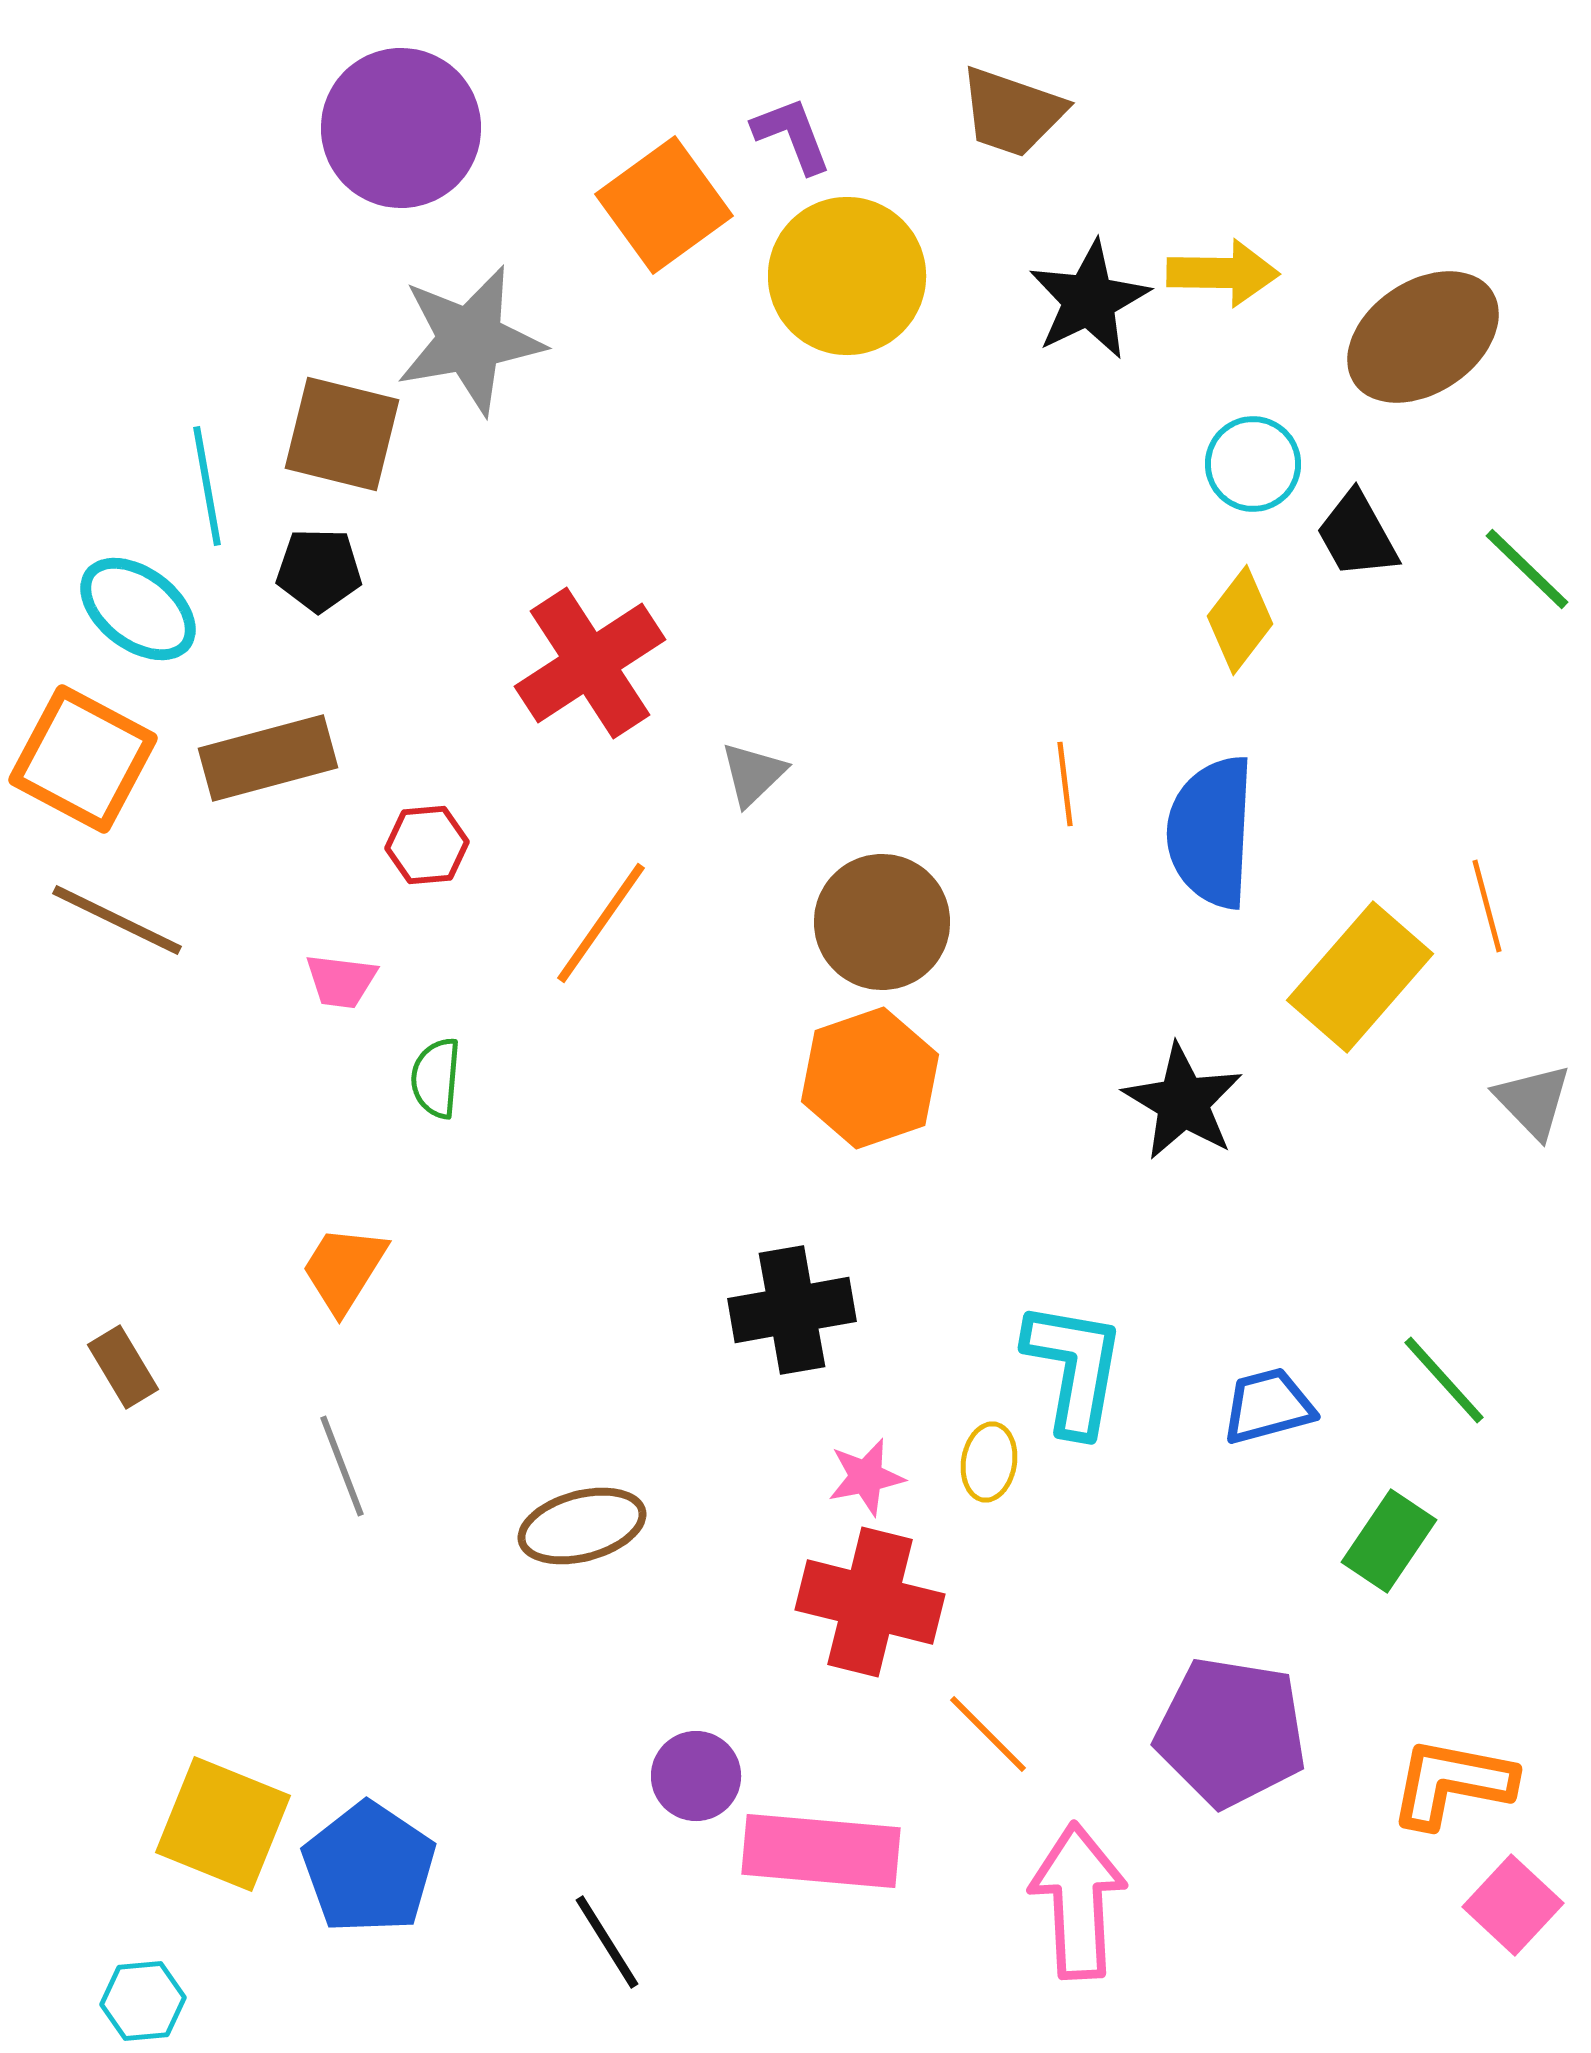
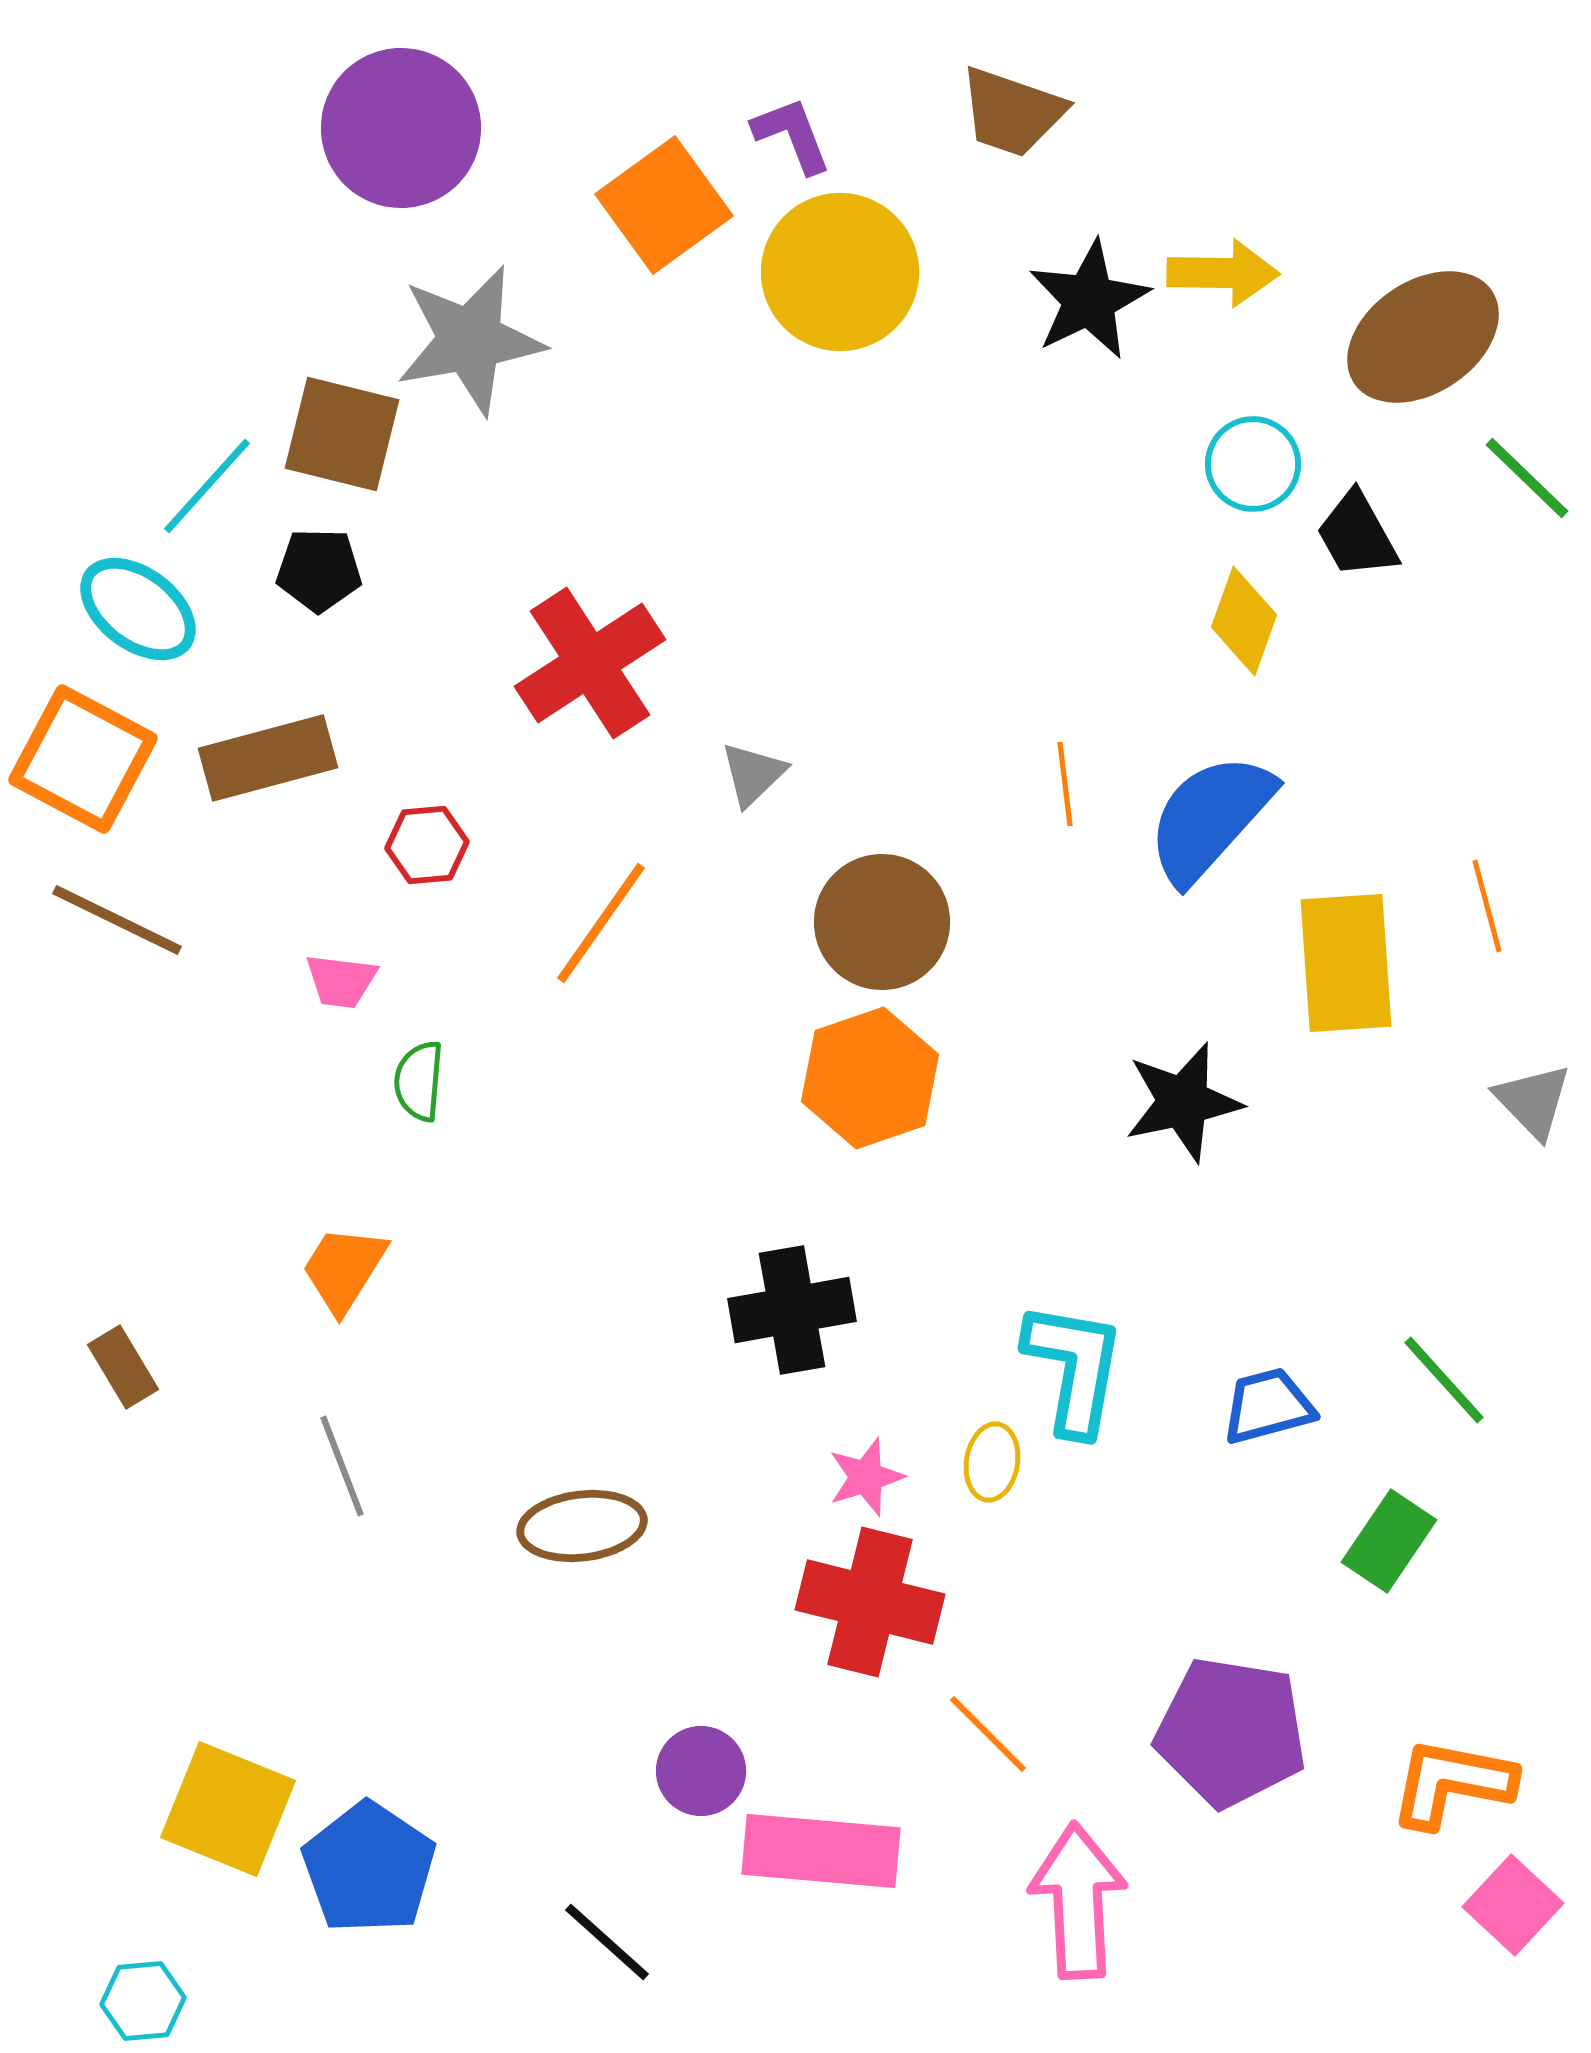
yellow circle at (847, 276): moved 7 px left, 4 px up
cyan line at (207, 486): rotated 52 degrees clockwise
green line at (1527, 569): moved 91 px up
yellow diamond at (1240, 620): moved 4 px right, 1 px down; rotated 18 degrees counterclockwise
blue semicircle at (1211, 832): moved 1 px left, 14 px up; rotated 39 degrees clockwise
yellow rectangle at (1360, 977): moved 14 px left, 14 px up; rotated 45 degrees counterclockwise
green semicircle at (436, 1078): moved 17 px left, 3 px down
black star at (1183, 1102): rotated 29 degrees clockwise
yellow ellipse at (989, 1462): moved 3 px right
pink star at (866, 1477): rotated 6 degrees counterclockwise
brown ellipse at (582, 1526): rotated 8 degrees clockwise
purple circle at (696, 1776): moved 5 px right, 5 px up
yellow square at (223, 1824): moved 5 px right, 15 px up
black line at (607, 1942): rotated 16 degrees counterclockwise
